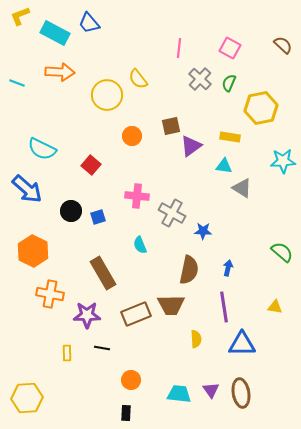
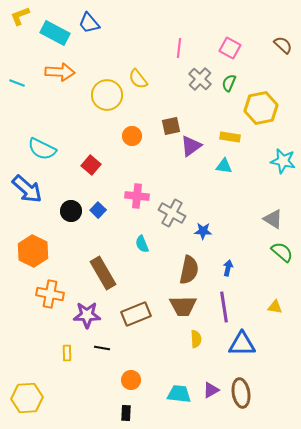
cyan star at (283, 161): rotated 15 degrees clockwise
gray triangle at (242, 188): moved 31 px right, 31 px down
blue square at (98, 217): moved 7 px up; rotated 28 degrees counterclockwise
cyan semicircle at (140, 245): moved 2 px right, 1 px up
brown trapezoid at (171, 305): moved 12 px right, 1 px down
purple triangle at (211, 390): rotated 36 degrees clockwise
